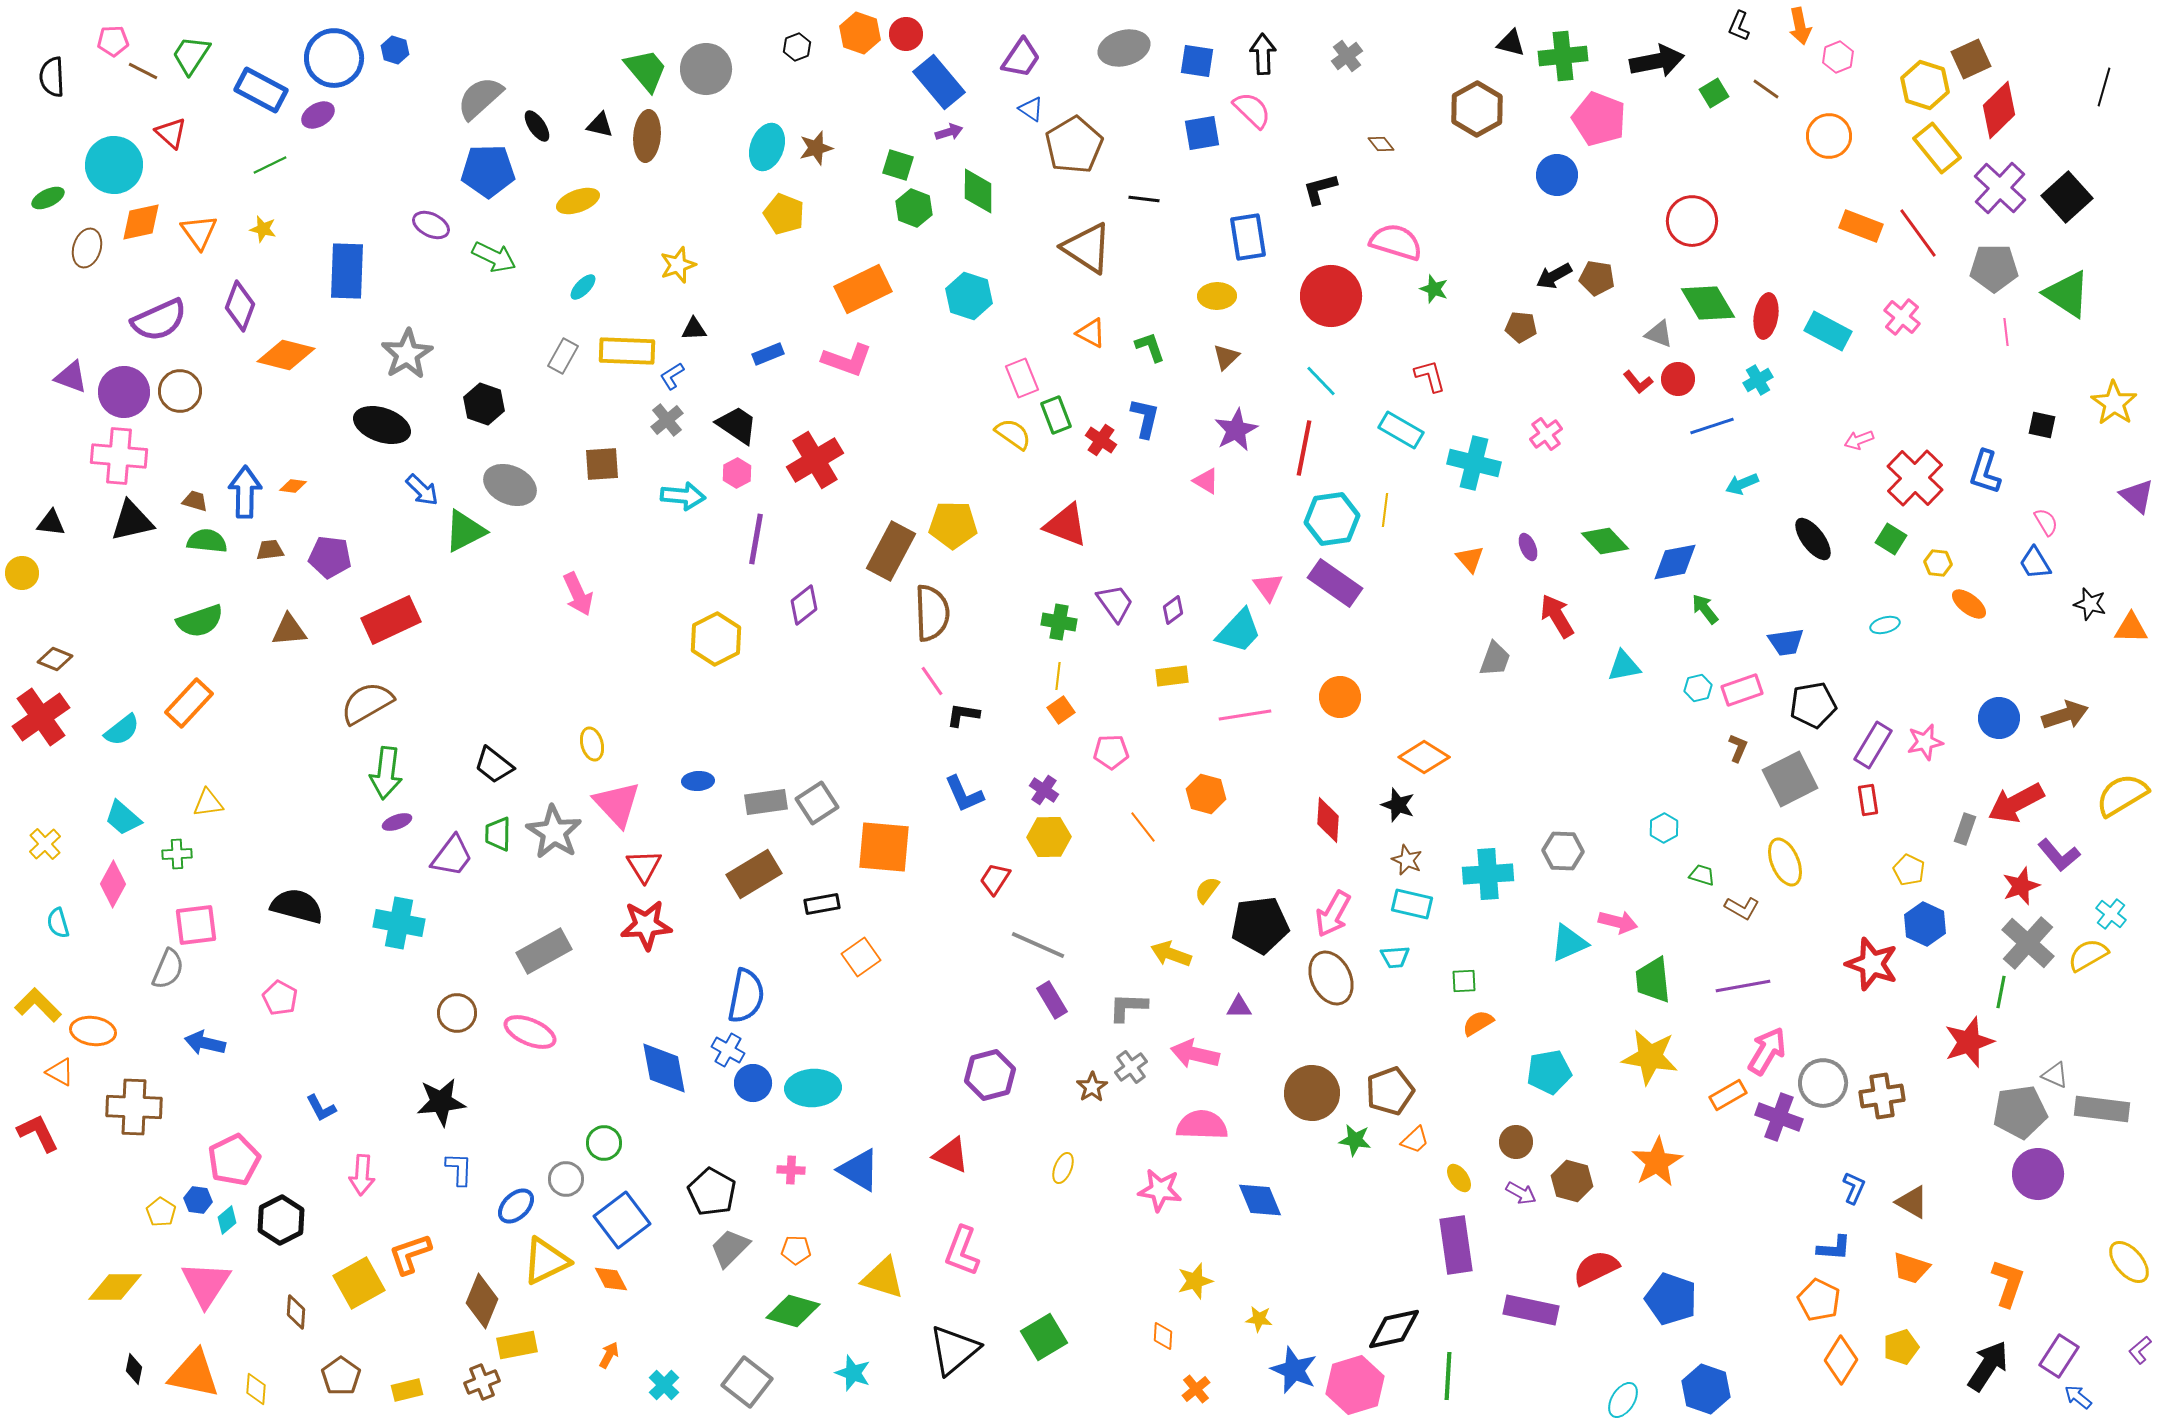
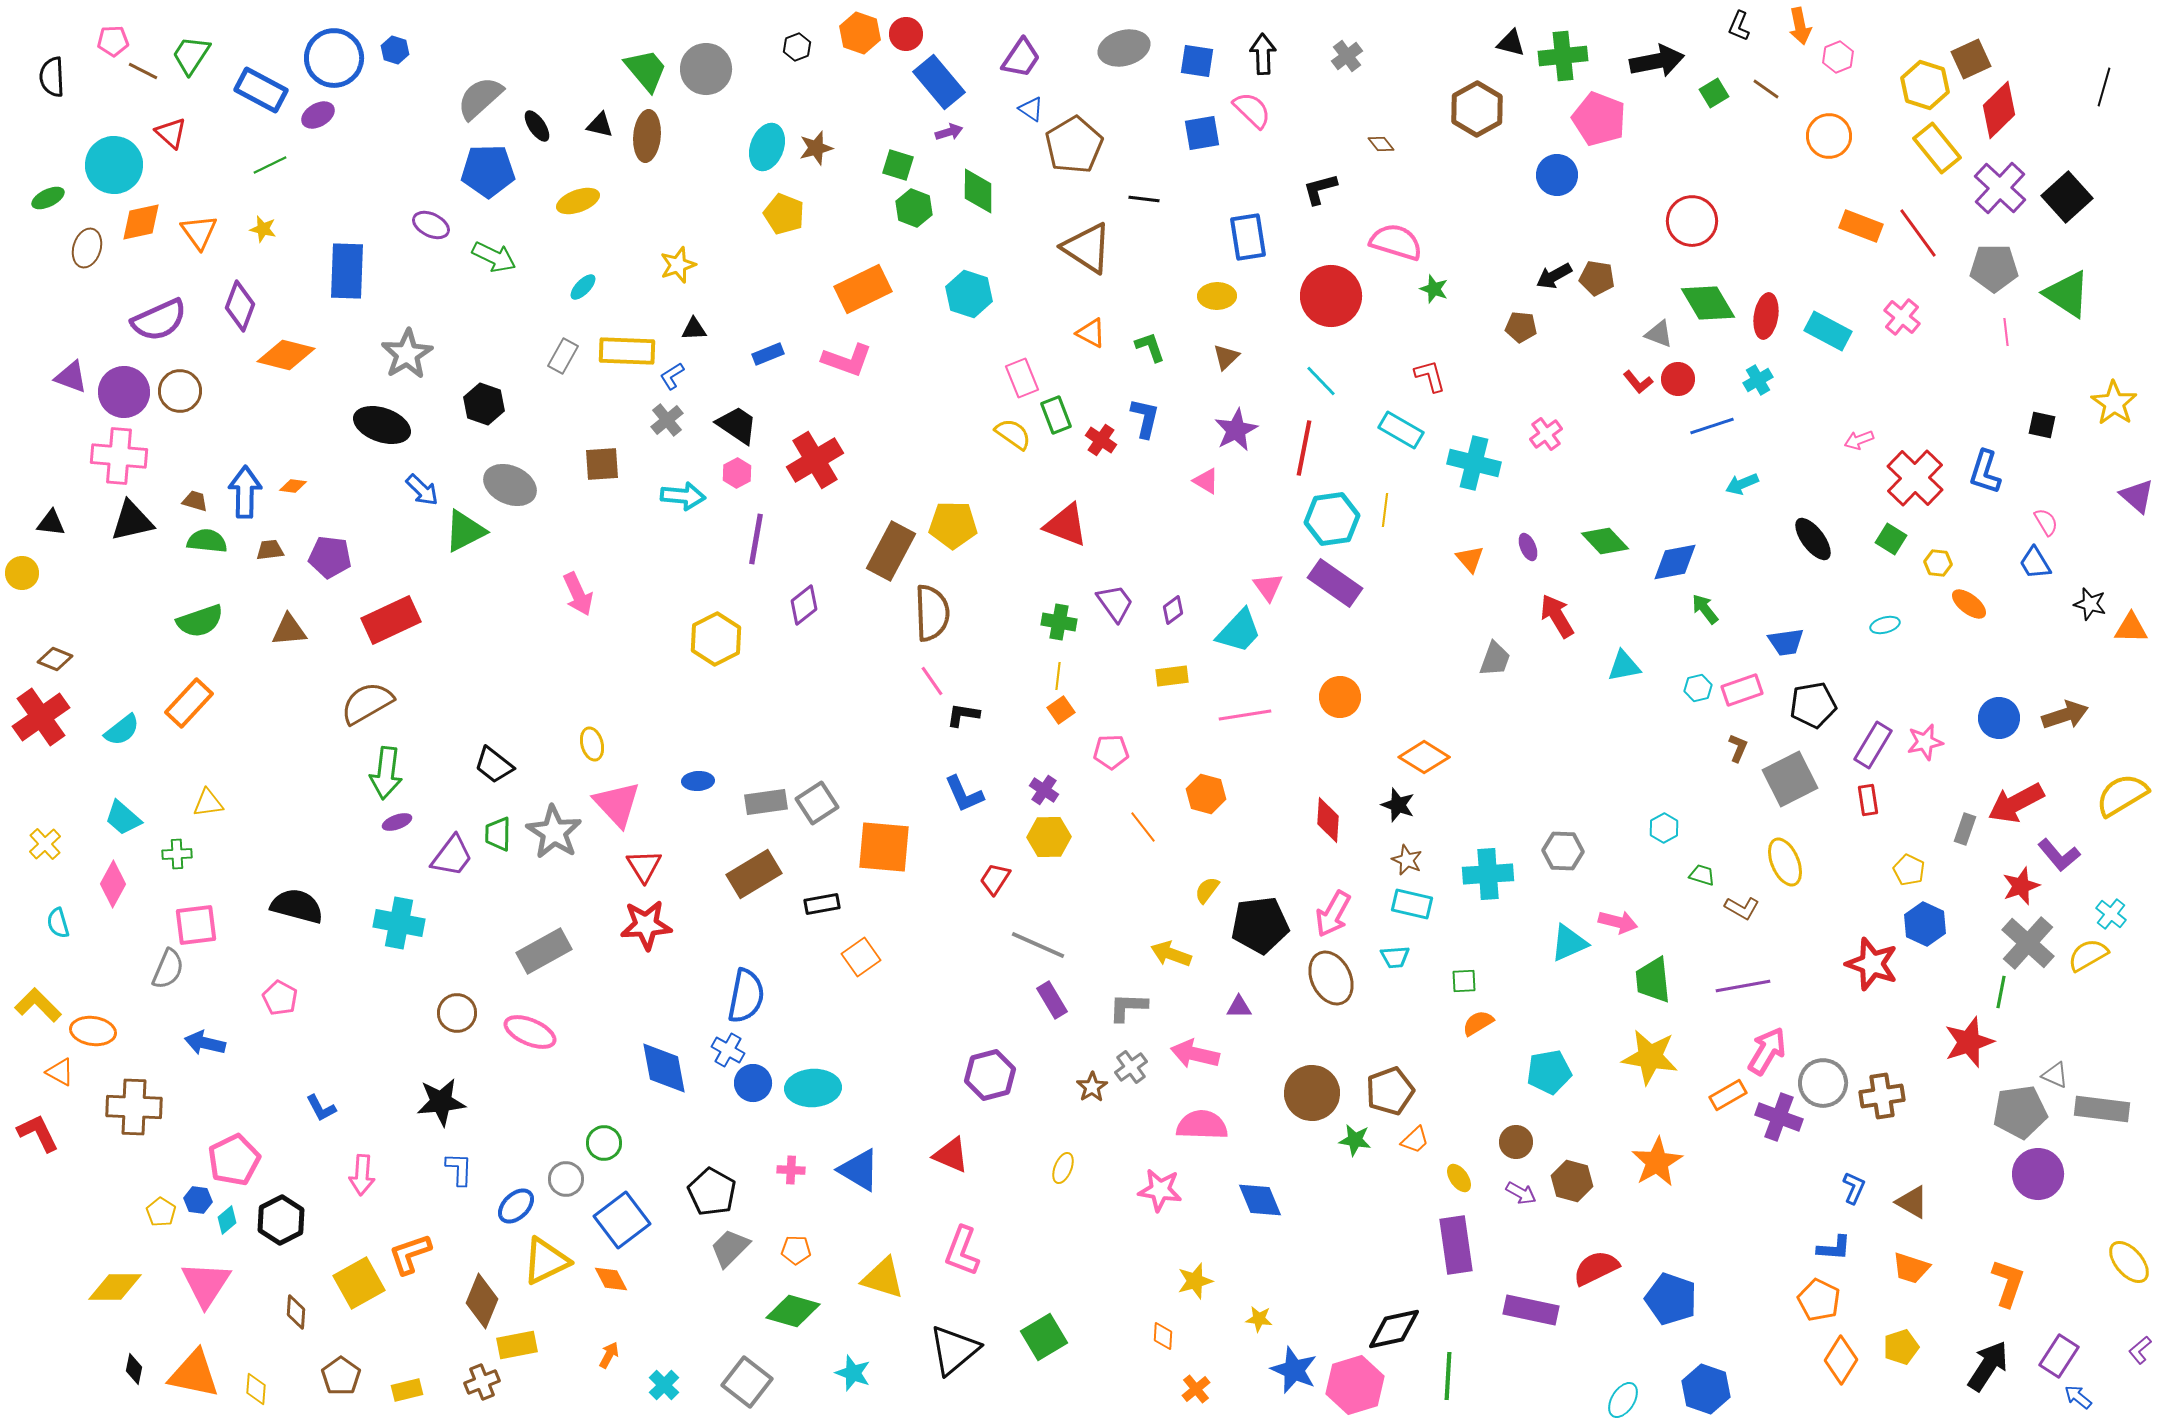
cyan hexagon at (969, 296): moved 2 px up
